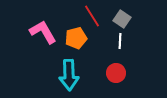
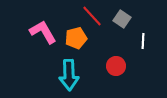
red line: rotated 10 degrees counterclockwise
white line: moved 23 px right
red circle: moved 7 px up
